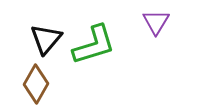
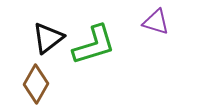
purple triangle: rotated 44 degrees counterclockwise
black triangle: moved 2 px right, 1 px up; rotated 12 degrees clockwise
